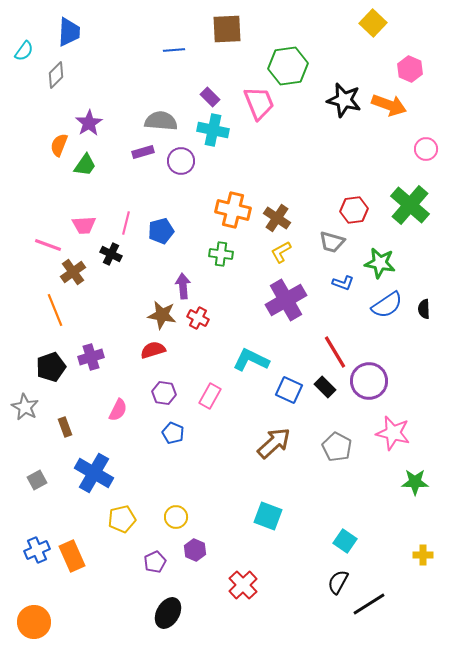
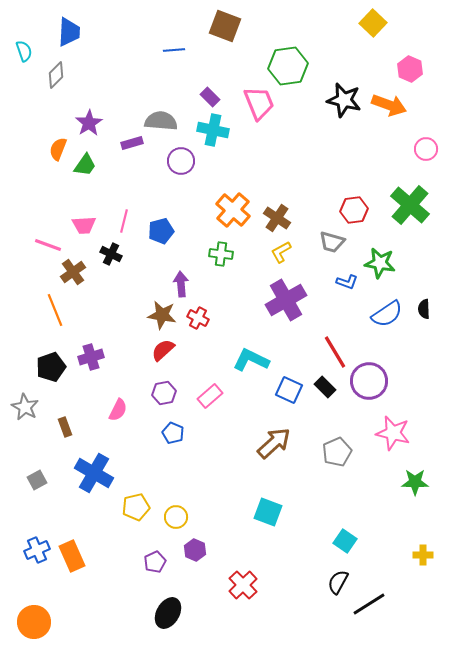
brown square at (227, 29): moved 2 px left, 3 px up; rotated 24 degrees clockwise
cyan semicircle at (24, 51): rotated 55 degrees counterclockwise
orange semicircle at (59, 145): moved 1 px left, 4 px down
purple rectangle at (143, 152): moved 11 px left, 9 px up
orange cross at (233, 210): rotated 28 degrees clockwise
pink line at (126, 223): moved 2 px left, 2 px up
blue L-shape at (343, 283): moved 4 px right, 1 px up
purple arrow at (183, 286): moved 2 px left, 2 px up
blue semicircle at (387, 305): moved 9 px down
red semicircle at (153, 350): moved 10 px right; rotated 25 degrees counterclockwise
purple hexagon at (164, 393): rotated 20 degrees counterclockwise
pink rectangle at (210, 396): rotated 20 degrees clockwise
gray pentagon at (337, 447): moved 5 px down; rotated 20 degrees clockwise
cyan square at (268, 516): moved 4 px up
yellow pentagon at (122, 519): moved 14 px right, 12 px up
